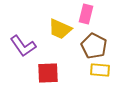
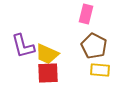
yellow trapezoid: moved 13 px left, 25 px down
purple L-shape: rotated 20 degrees clockwise
